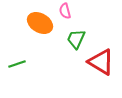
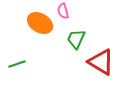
pink semicircle: moved 2 px left
